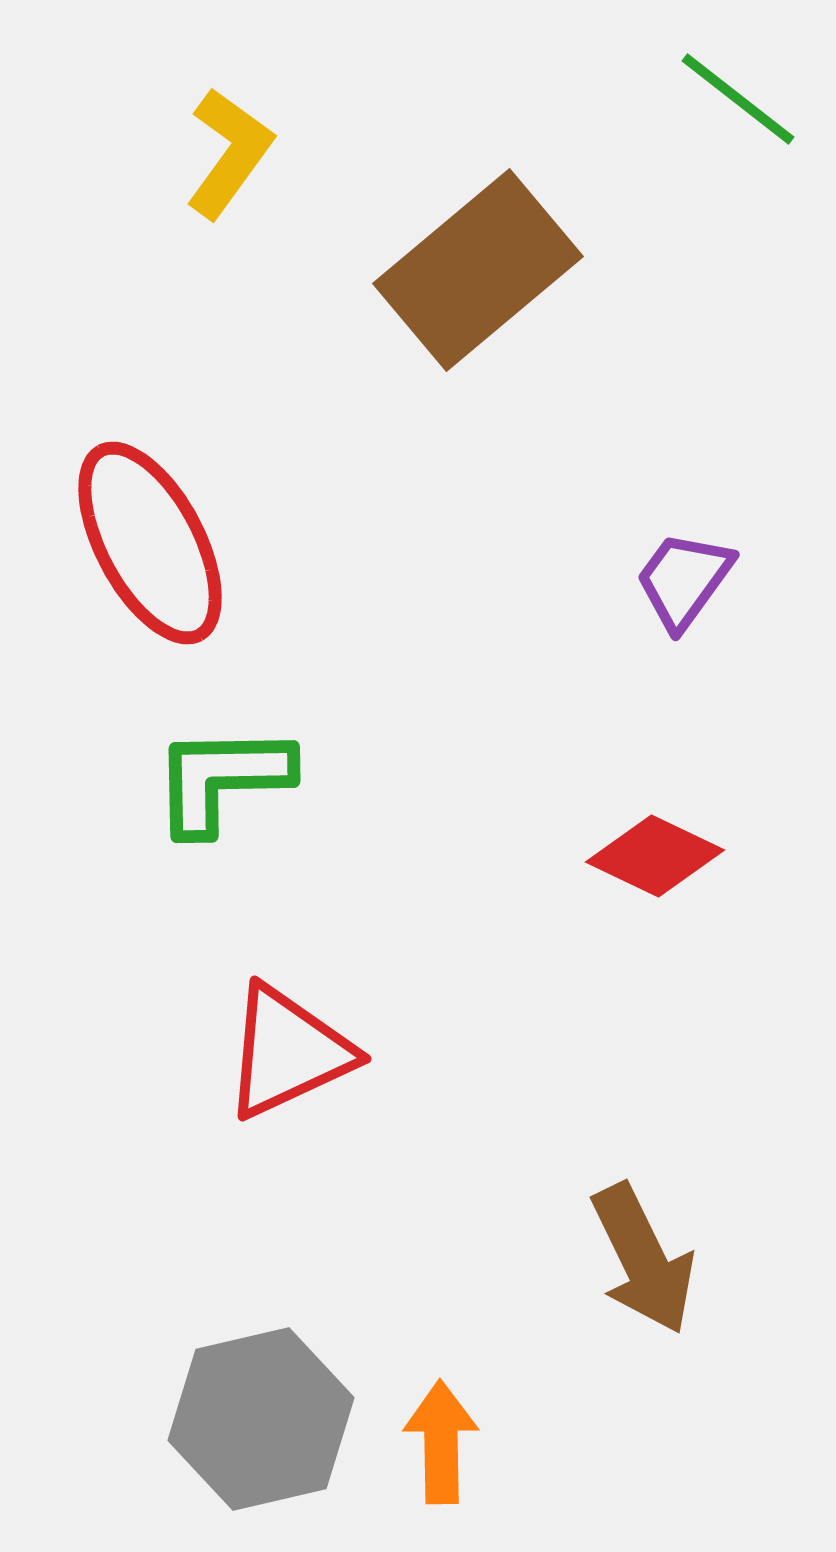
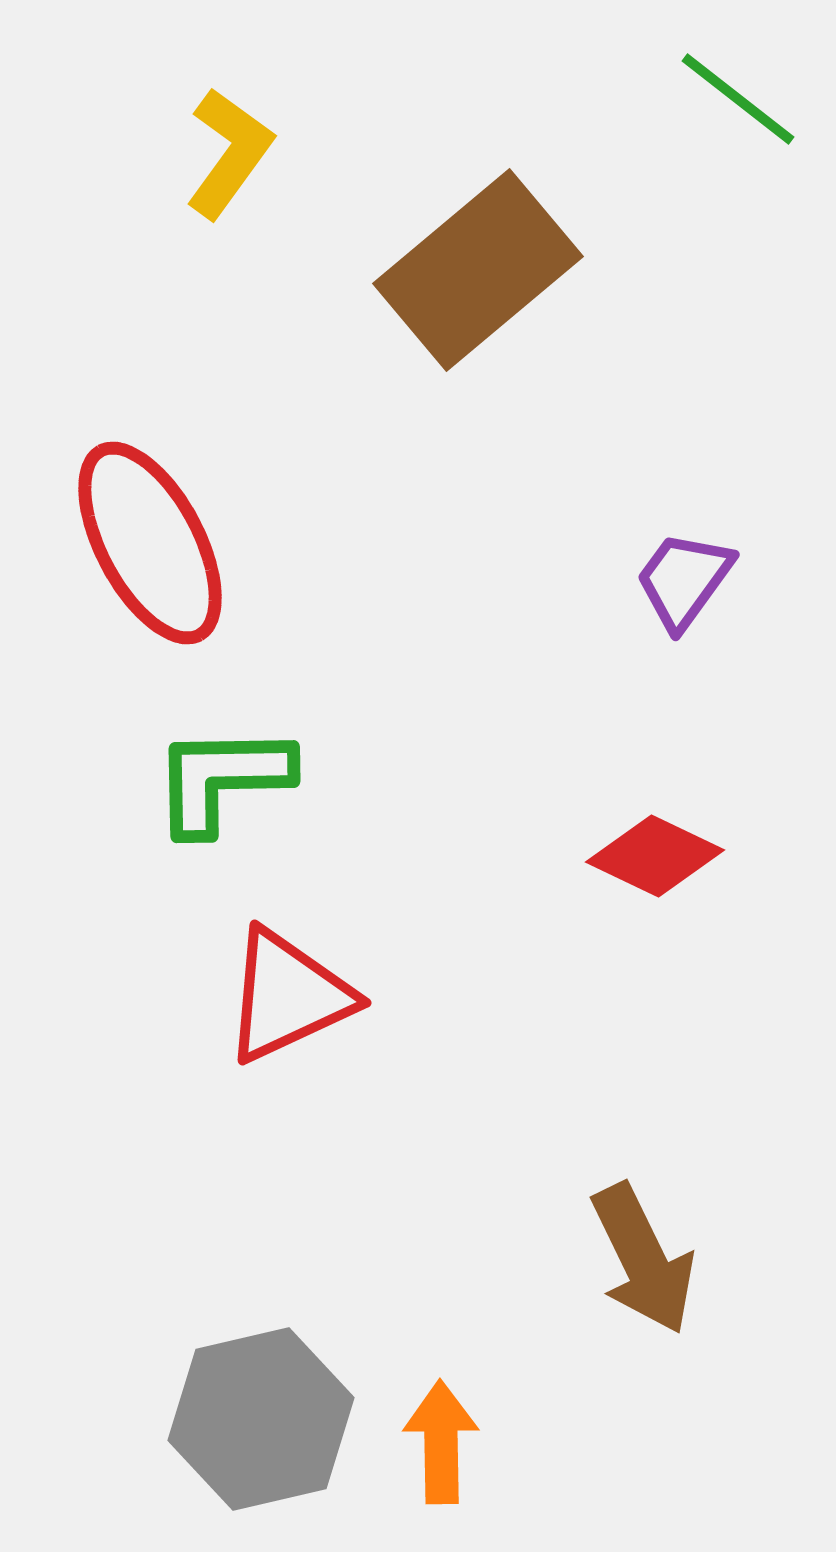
red triangle: moved 56 px up
